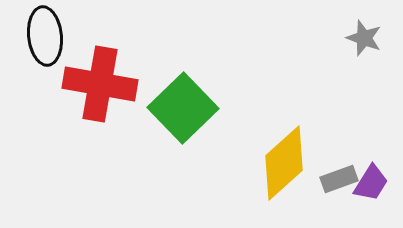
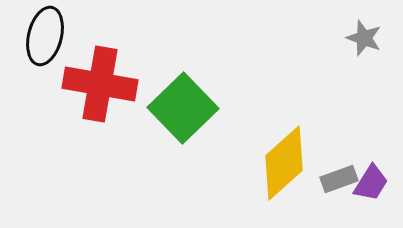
black ellipse: rotated 20 degrees clockwise
